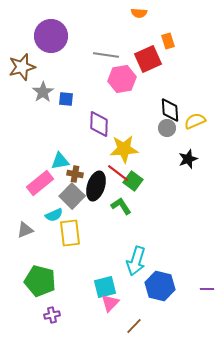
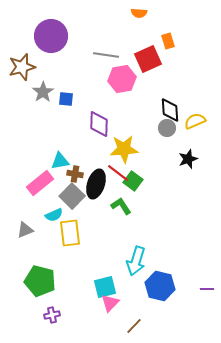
black ellipse: moved 2 px up
